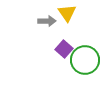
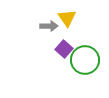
yellow triangle: moved 5 px down
gray arrow: moved 2 px right, 5 px down
